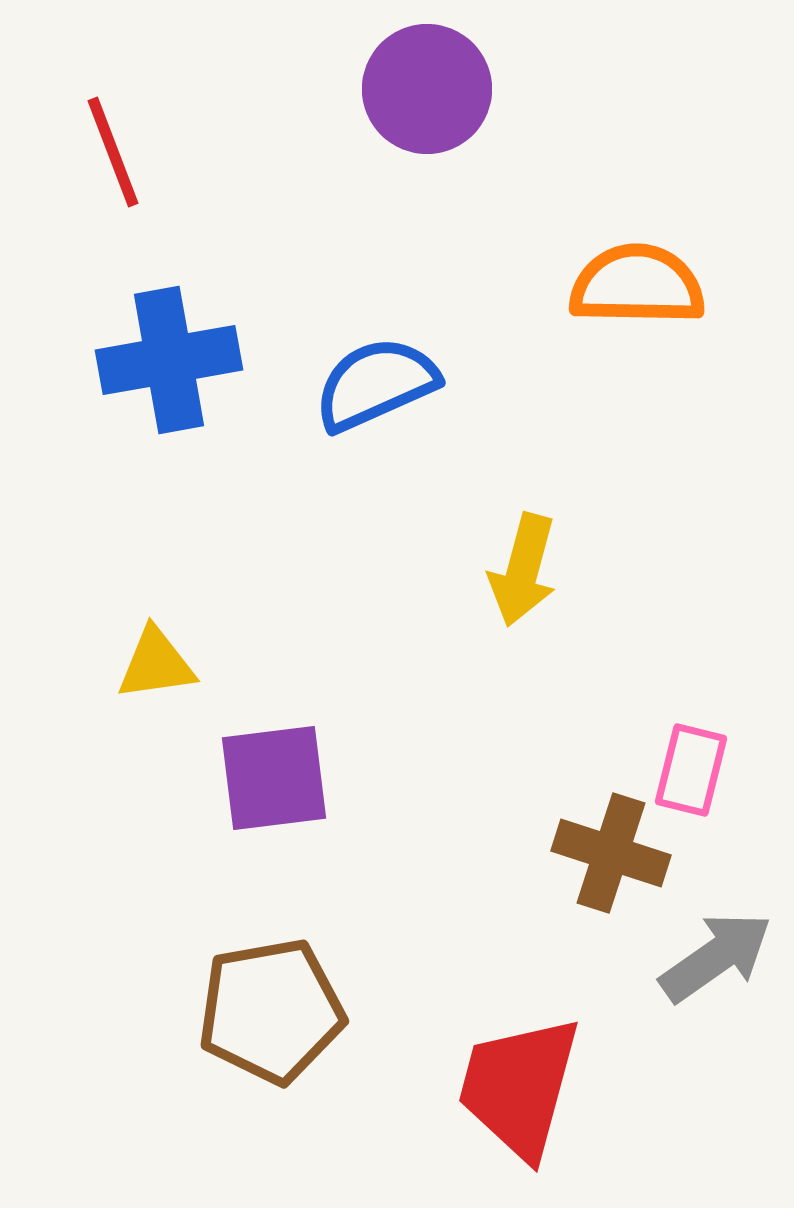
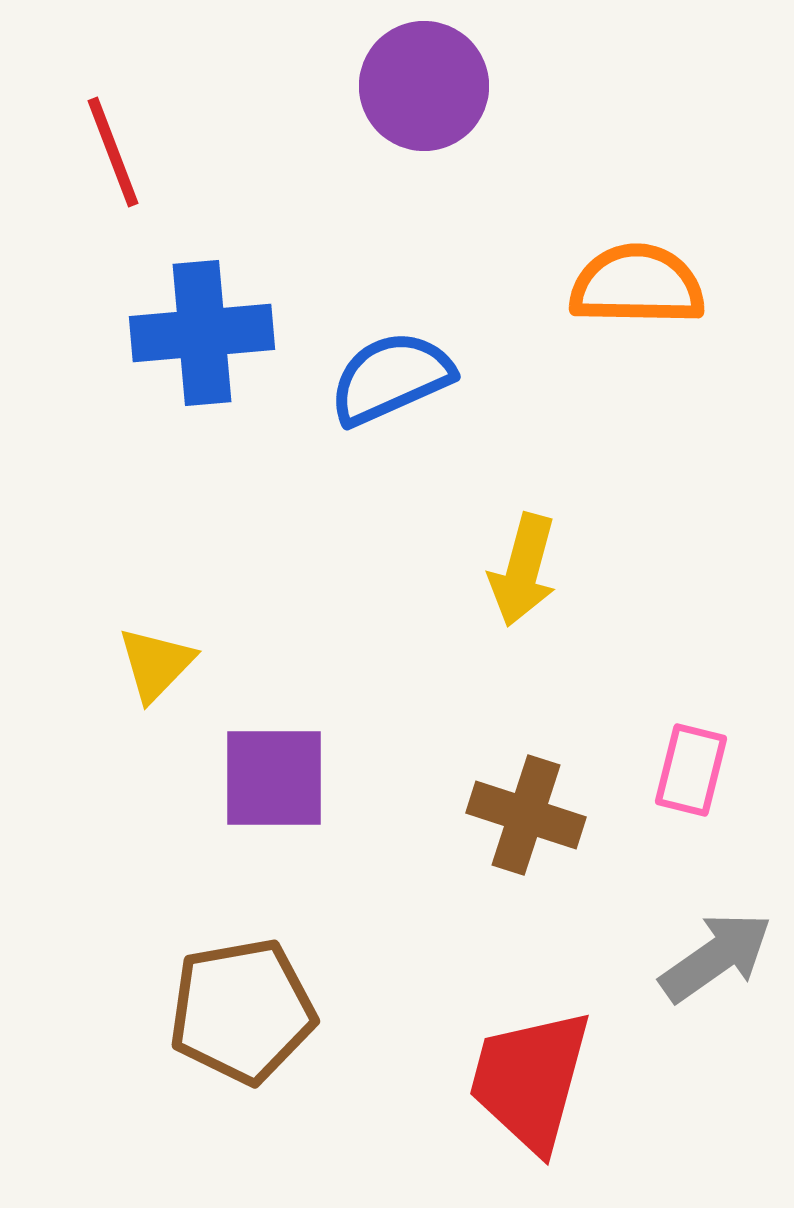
purple circle: moved 3 px left, 3 px up
blue cross: moved 33 px right, 27 px up; rotated 5 degrees clockwise
blue semicircle: moved 15 px right, 6 px up
yellow triangle: rotated 38 degrees counterclockwise
purple square: rotated 7 degrees clockwise
brown cross: moved 85 px left, 38 px up
brown pentagon: moved 29 px left
red trapezoid: moved 11 px right, 7 px up
